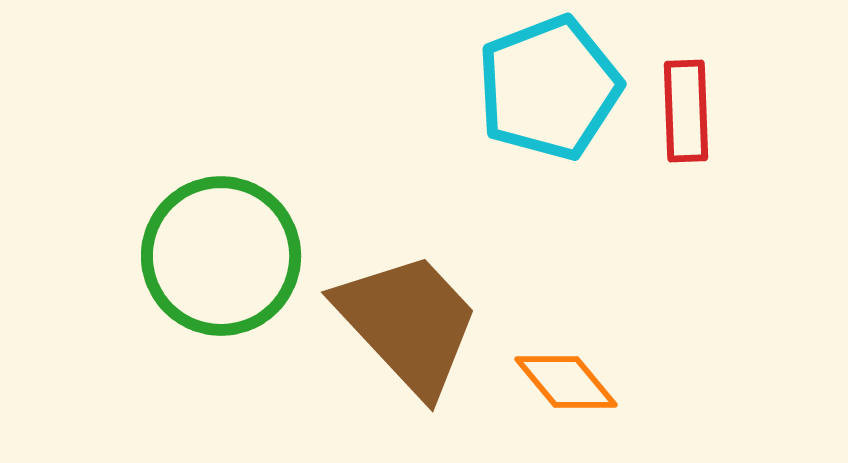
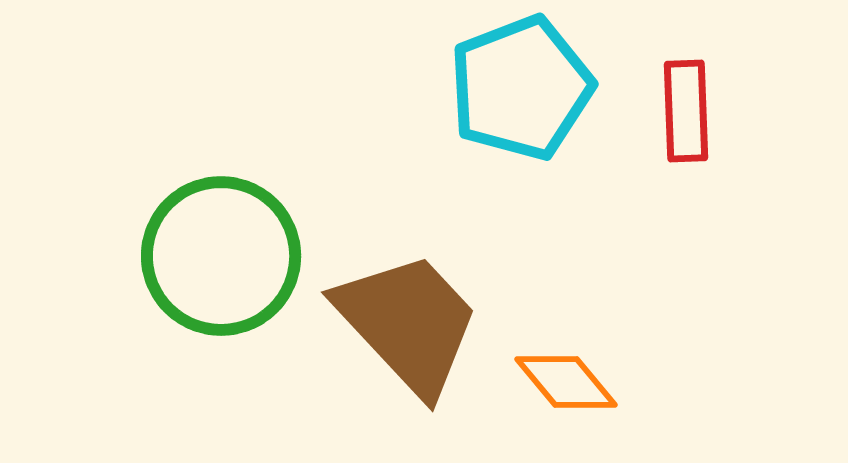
cyan pentagon: moved 28 px left
